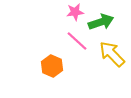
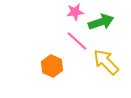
yellow arrow: moved 6 px left, 8 px down
